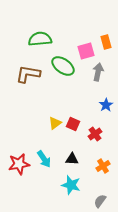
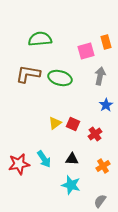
green ellipse: moved 3 px left, 12 px down; rotated 20 degrees counterclockwise
gray arrow: moved 2 px right, 4 px down
